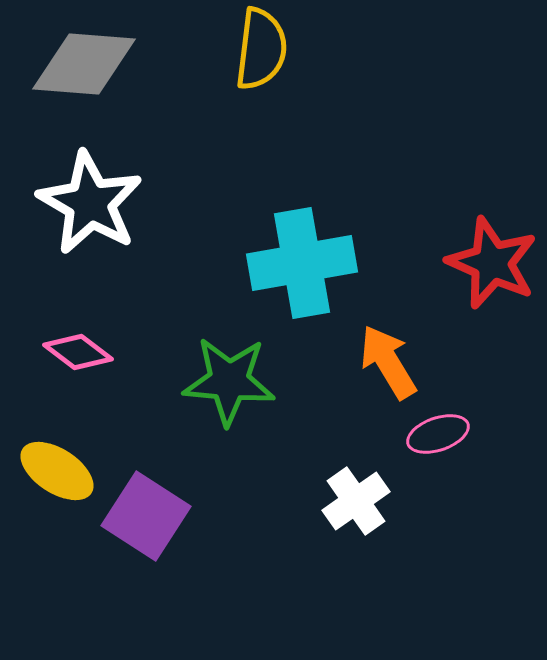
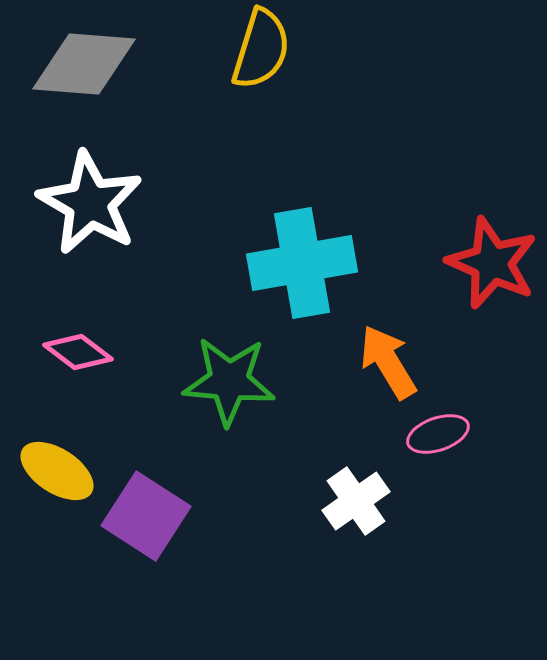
yellow semicircle: rotated 10 degrees clockwise
